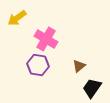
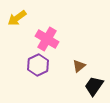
pink cross: moved 1 px right
purple hexagon: rotated 25 degrees clockwise
black trapezoid: moved 2 px right, 2 px up
